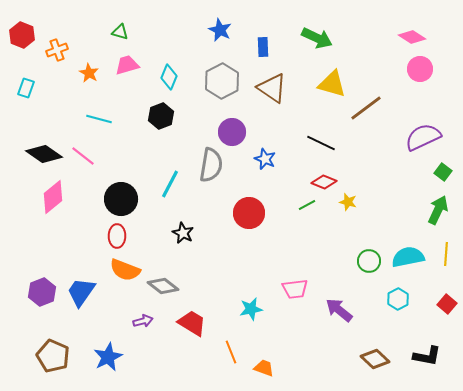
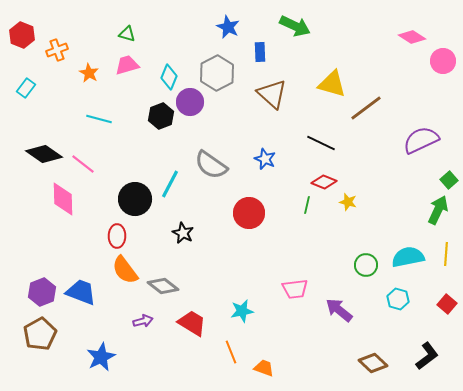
blue star at (220, 30): moved 8 px right, 3 px up
green triangle at (120, 32): moved 7 px right, 2 px down
green arrow at (317, 38): moved 22 px left, 12 px up
blue rectangle at (263, 47): moved 3 px left, 5 px down
pink circle at (420, 69): moved 23 px right, 8 px up
gray hexagon at (222, 81): moved 5 px left, 8 px up
cyan rectangle at (26, 88): rotated 18 degrees clockwise
brown triangle at (272, 88): moved 6 px down; rotated 8 degrees clockwise
purple circle at (232, 132): moved 42 px left, 30 px up
purple semicircle at (423, 137): moved 2 px left, 3 px down
pink line at (83, 156): moved 8 px down
gray semicircle at (211, 165): rotated 116 degrees clockwise
green square at (443, 172): moved 6 px right, 8 px down; rotated 12 degrees clockwise
pink diamond at (53, 197): moved 10 px right, 2 px down; rotated 52 degrees counterclockwise
black circle at (121, 199): moved 14 px right
green line at (307, 205): rotated 48 degrees counterclockwise
green circle at (369, 261): moved 3 px left, 4 px down
orange semicircle at (125, 270): rotated 32 degrees clockwise
blue trapezoid at (81, 292): rotated 76 degrees clockwise
cyan hexagon at (398, 299): rotated 15 degrees counterclockwise
cyan star at (251, 309): moved 9 px left, 2 px down
brown pentagon at (53, 356): moved 13 px left, 22 px up; rotated 20 degrees clockwise
black L-shape at (427, 356): rotated 48 degrees counterclockwise
blue star at (108, 357): moved 7 px left
brown diamond at (375, 359): moved 2 px left, 4 px down
